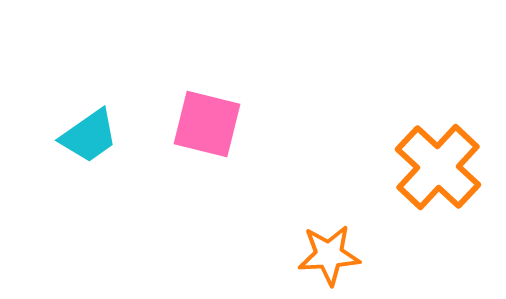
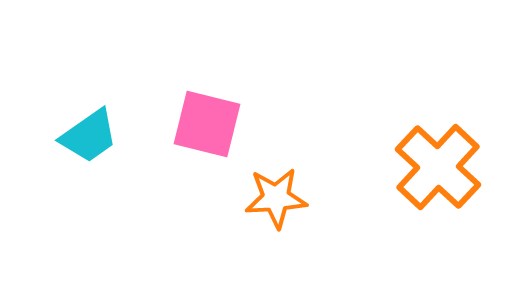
orange star: moved 53 px left, 57 px up
